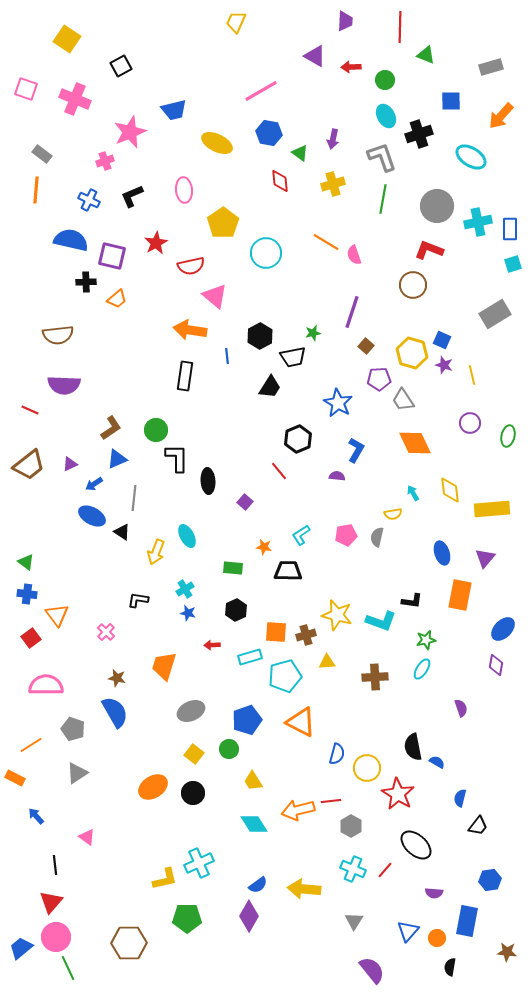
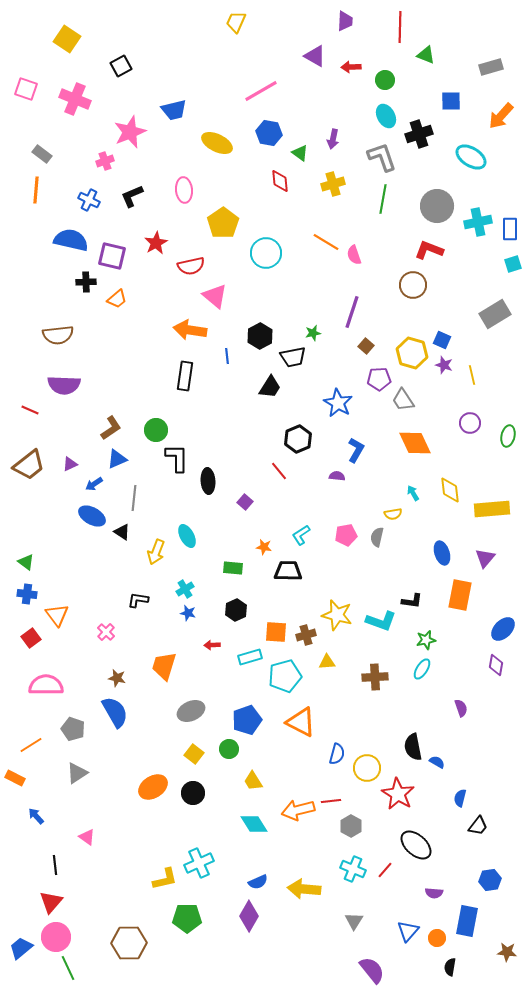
blue semicircle at (258, 885): moved 3 px up; rotated 12 degrees clockwise
